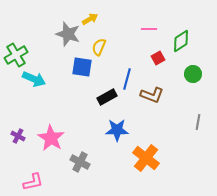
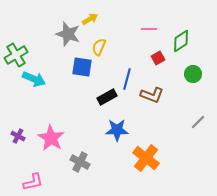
gray line: rotated 35 degrees clockwise
